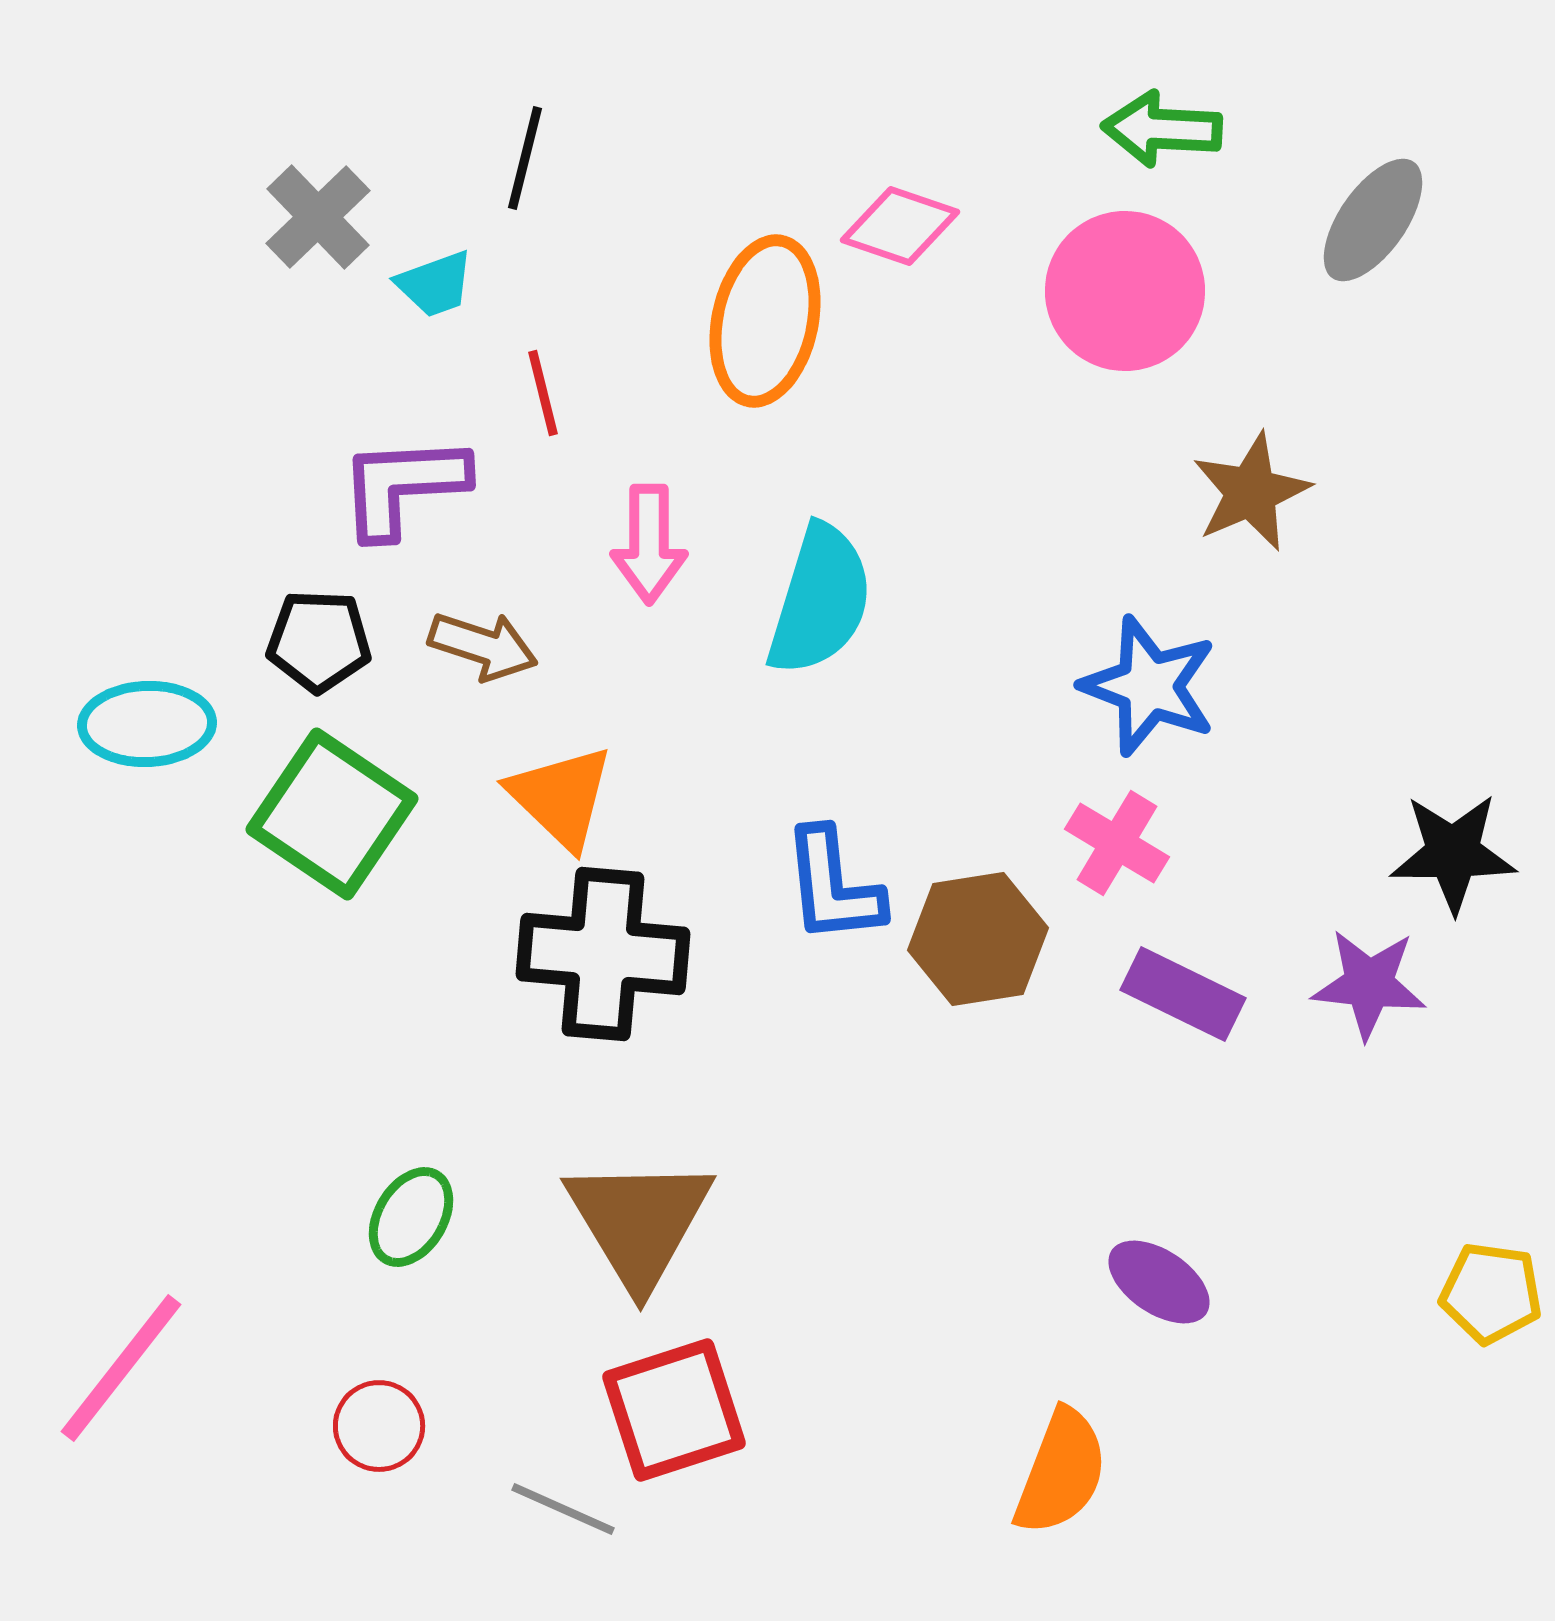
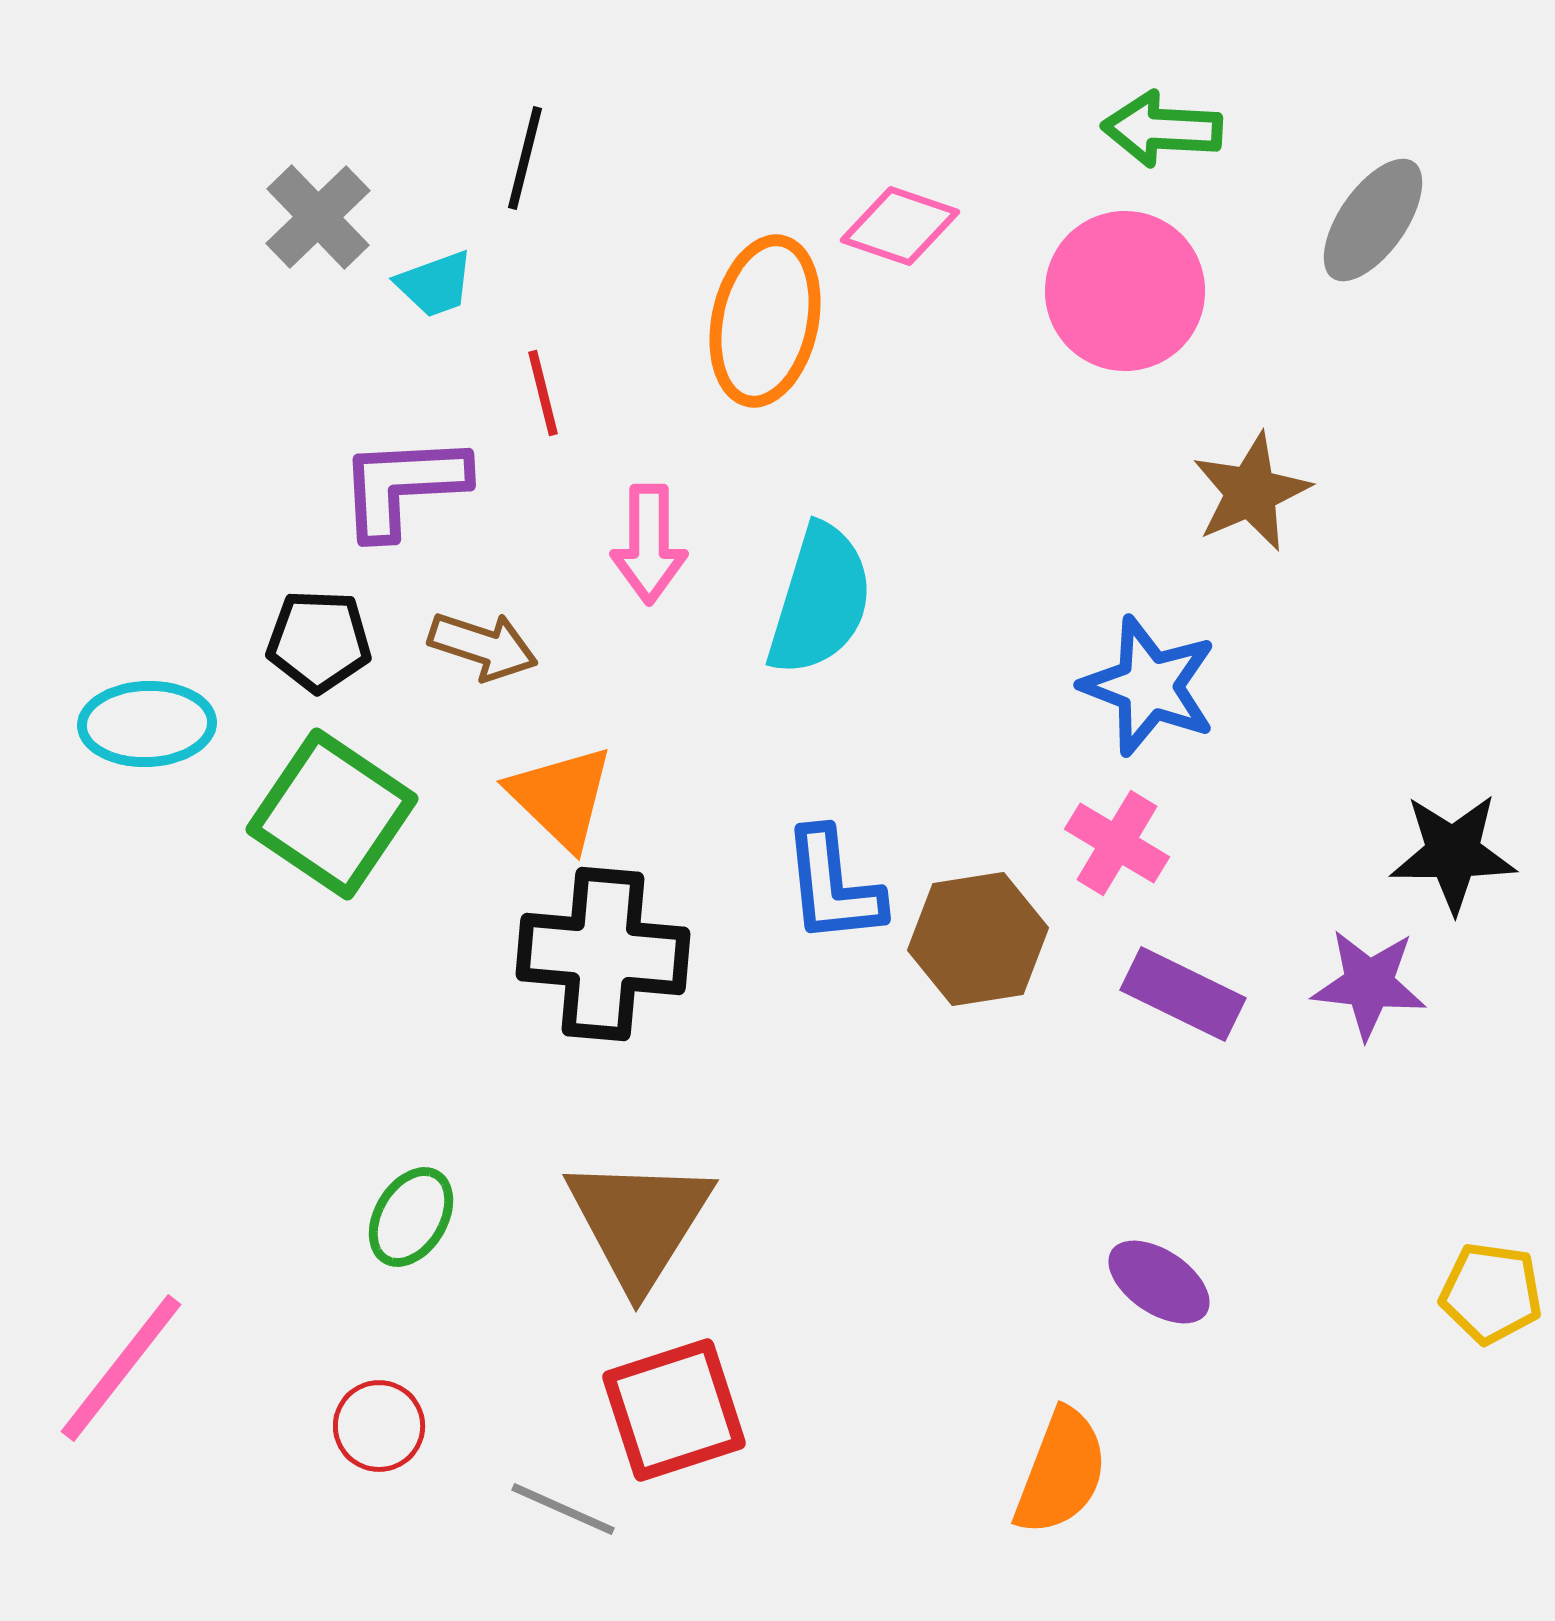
brown triangle: rotated 3 degrees clockwise
